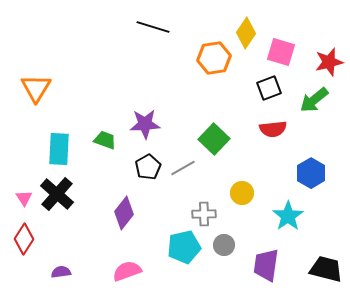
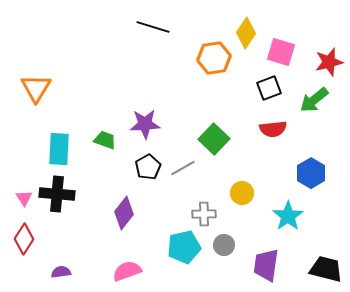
black cross: rotated 36 degrees counterclockwise
